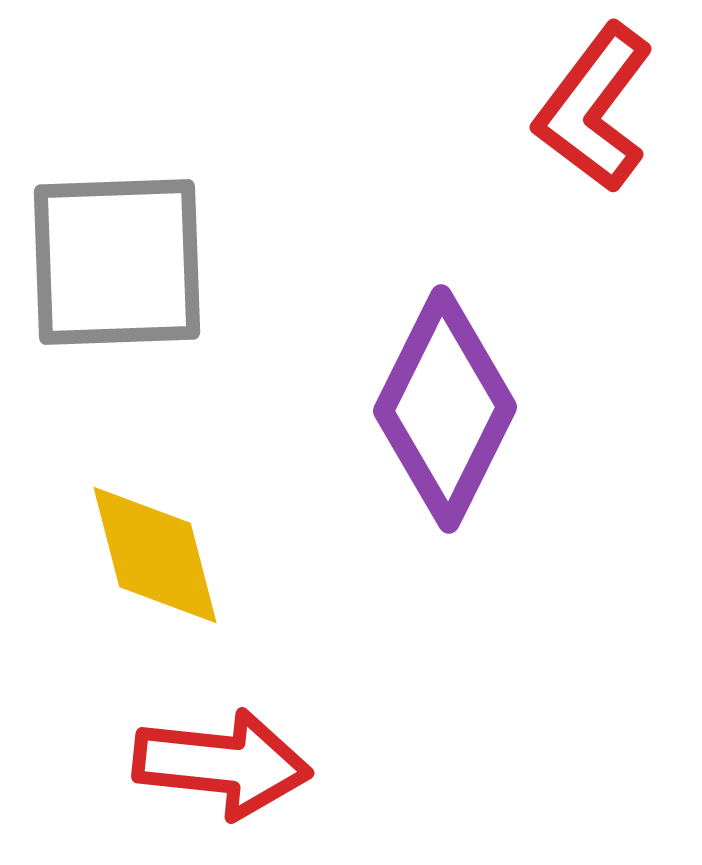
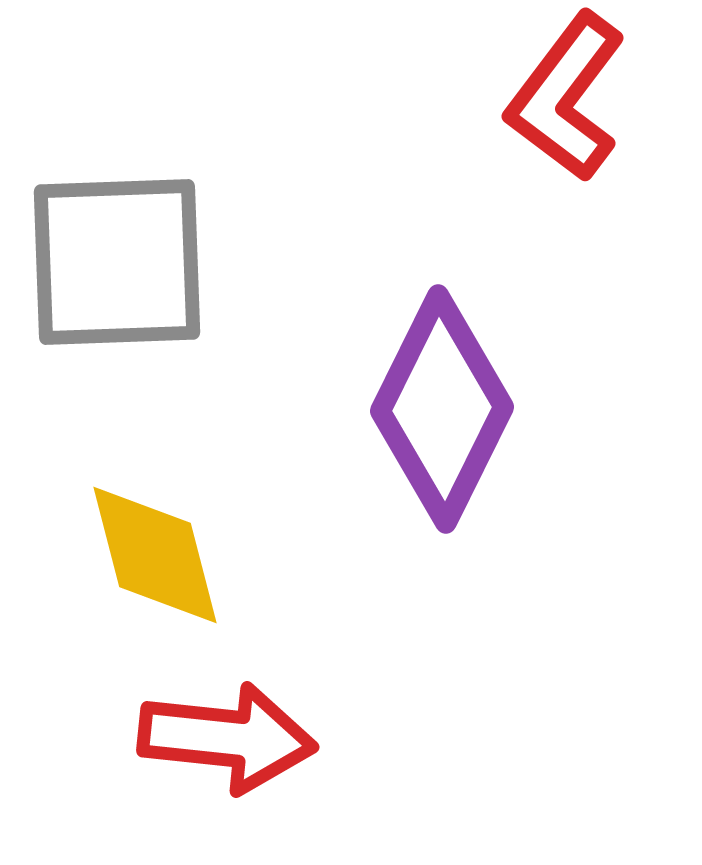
red L-shape: moved 28 px left, 11 px up
purple diamond: moved 3 px left
red arrow: moved 5 px right, 26 px up
